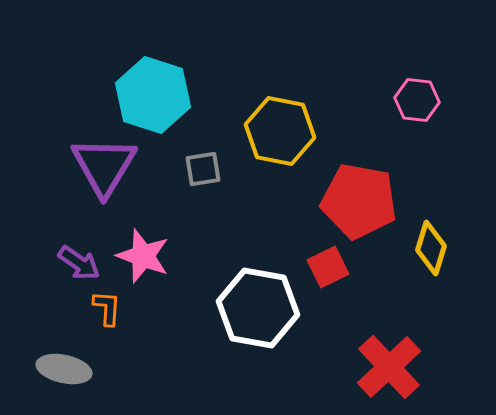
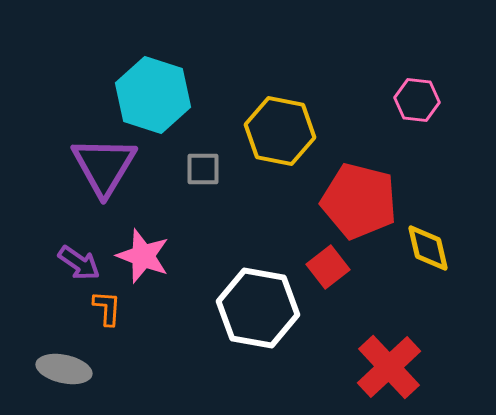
gray square: rotated 9 degrees clockwise
red pentagon: rotated 4 degrees clockwise
yellow diamond: moved 3 px left; rotated 30 degrees counterclockwise
red square: rotated 12 degrees counterclockwise
